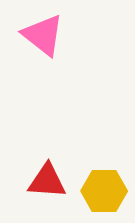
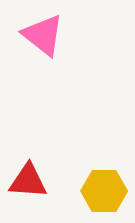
red triangle: moved 19 px left
